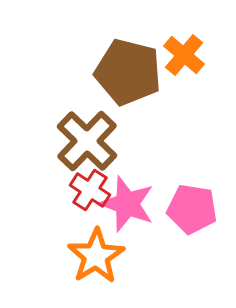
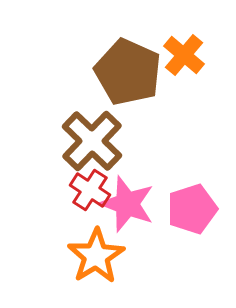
brown pentagon: rotated 10 degrees clockwise
brown cross: moved 5 px right
pink pentagon: rotated 27 degrees counterclockwise
